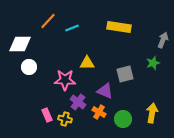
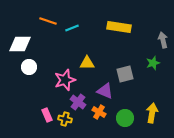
orange line: rotated 66 degrees clockwise
gray arrow: rotated 35 degrees counterclockwise
pink star: rotated 20 degrees counterclockwise
green circle: moved 2 px right, 1 px up
